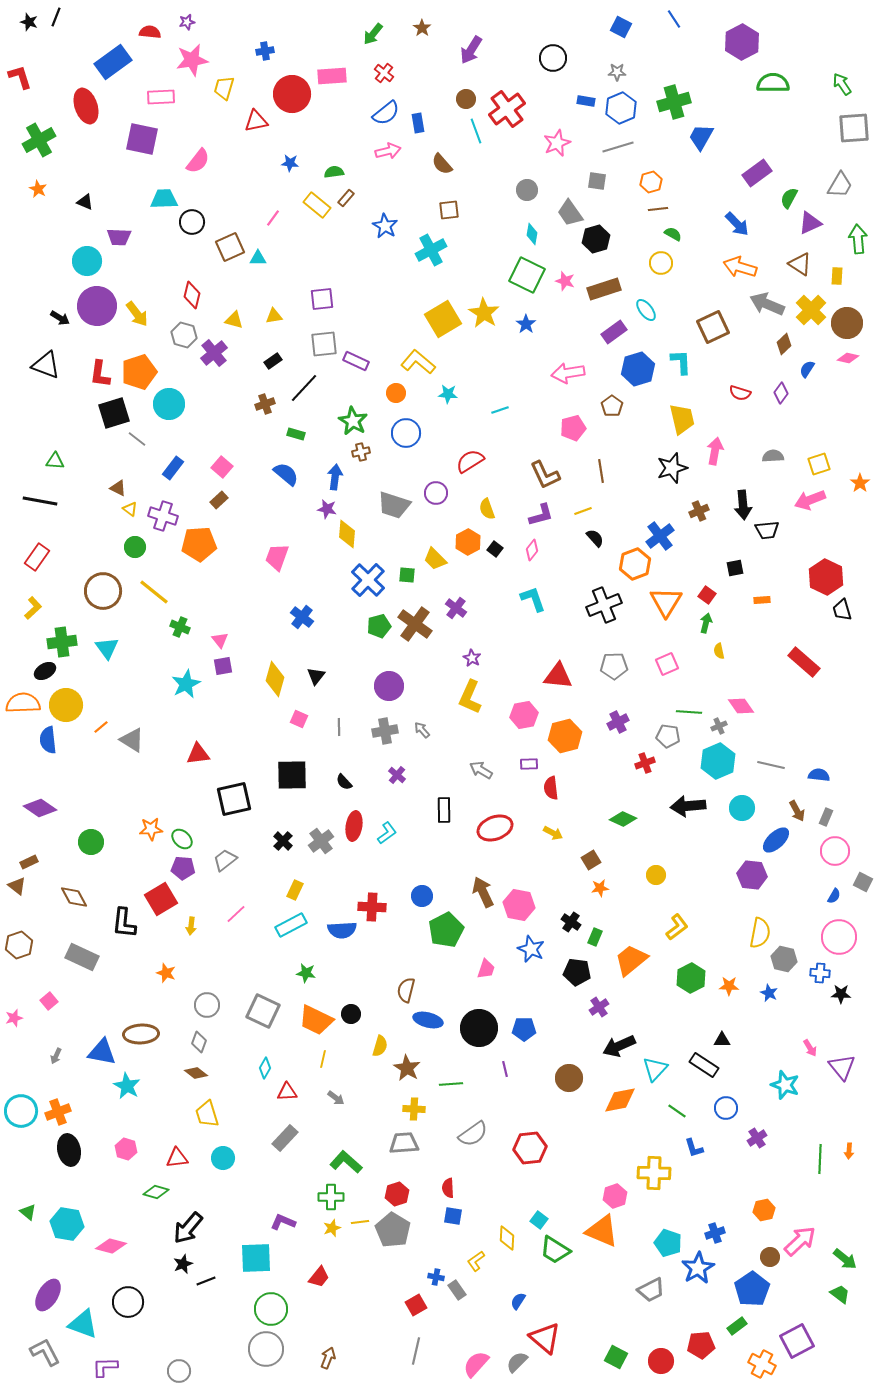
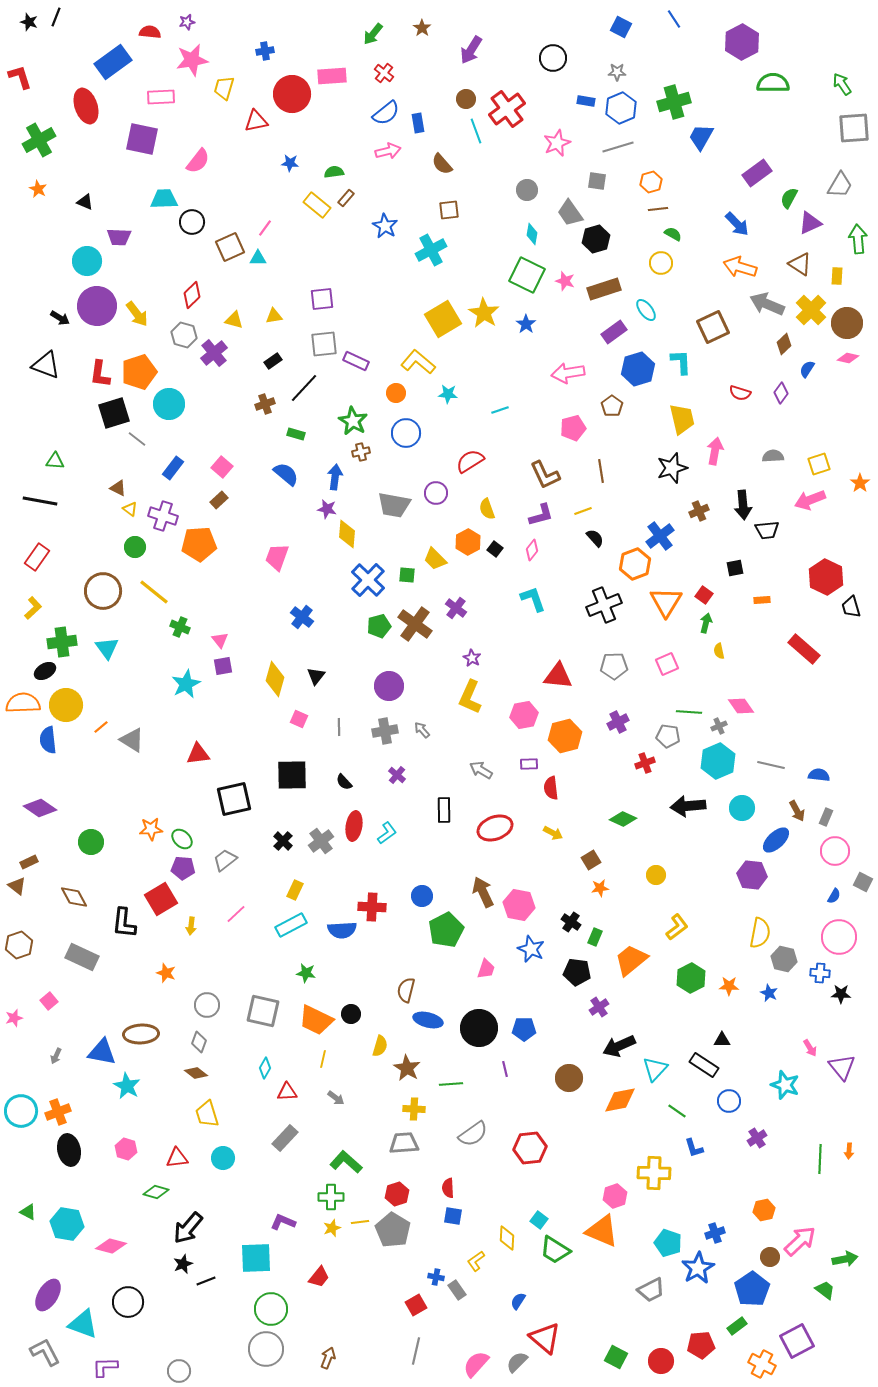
pink line at (273, 218): moved 8 px left, 10 px down
red diamond at (192, 295): rotated 32 degrees clockwise
gray trapezoid at (394, 505): rotated 8 degrees counterclockwise
red square at (707, 595): moved 3 px left
black trapezoid at (842, 610): moved 9 px right, 3 px up
red rectangle at (804, 662): moved 13 px up
gray square at (263, 1011): rotated 12 degrees counterclockwise
blue circle at (726, 1108): moved 3 px right, 7 px up
green triangle at (28, 1212): rotated 12 degrees counterclockwise
green arrow at (845, 1259): rotated 50 degrees counterclockwise
green trapezoid at (840, 1294): moved 15 px left, 4 px up
